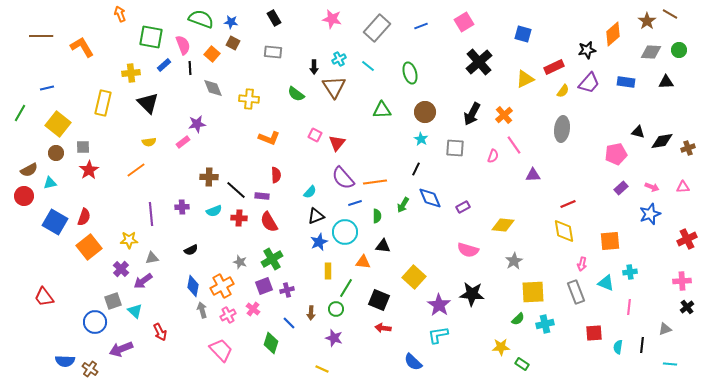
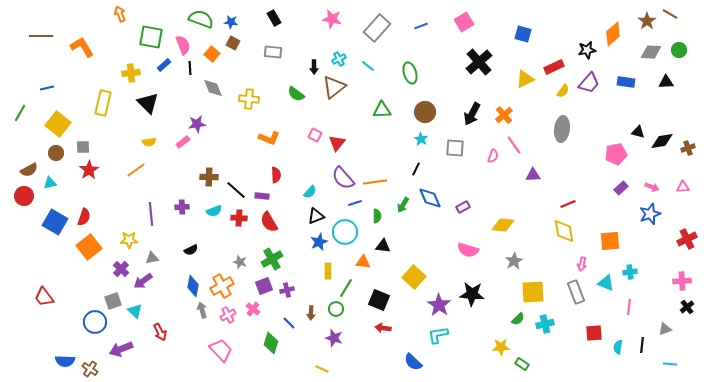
brown triangle at (334, 87): rotated 25 degrees clockwise
